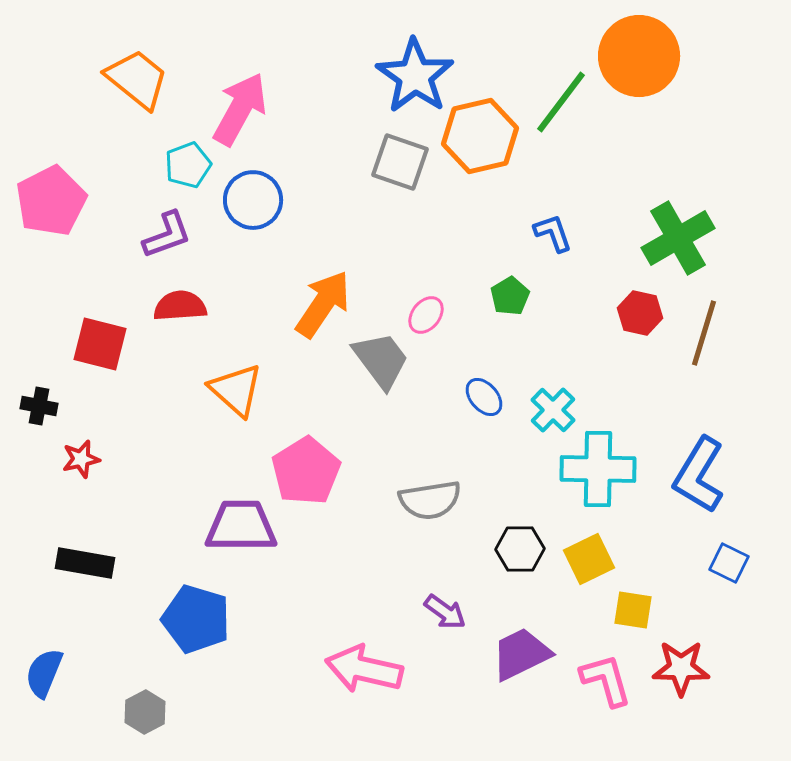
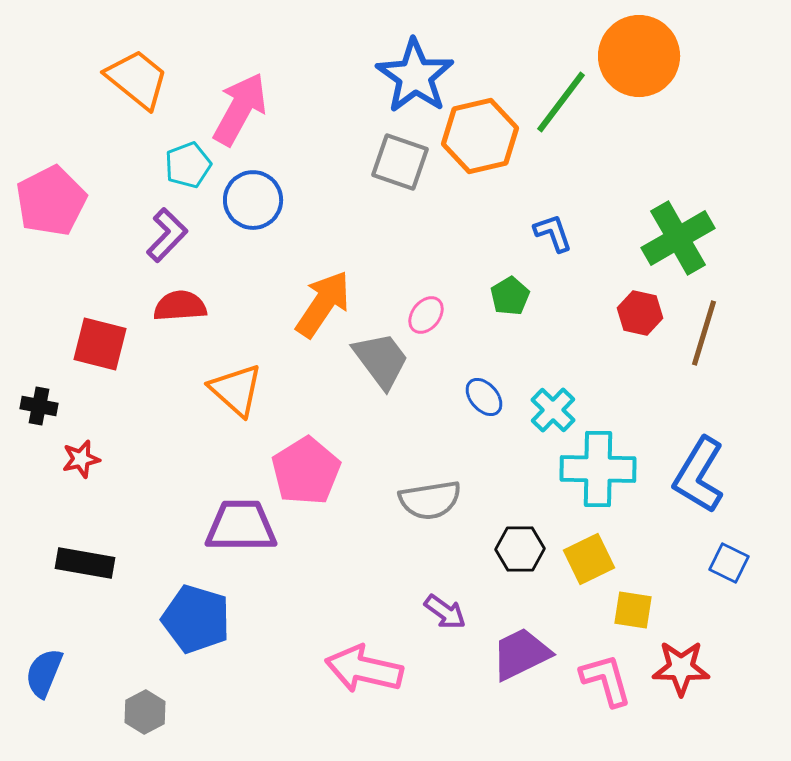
purple L-shape at (167, 235): rotated 26 degrees counterclockwise
